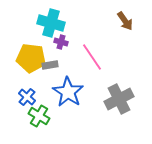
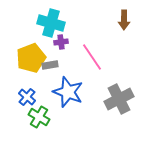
brown arrow: moved 1 px left, 1 px up; rotated 36 degrees clockwise
purple cross: rotated 24 degrees counterclockwise
yellow pentagon: rotated 28 degrees counterclockwise
blue star: rotated 12 degrees counterclockwise
green cross: moved 1 px down
